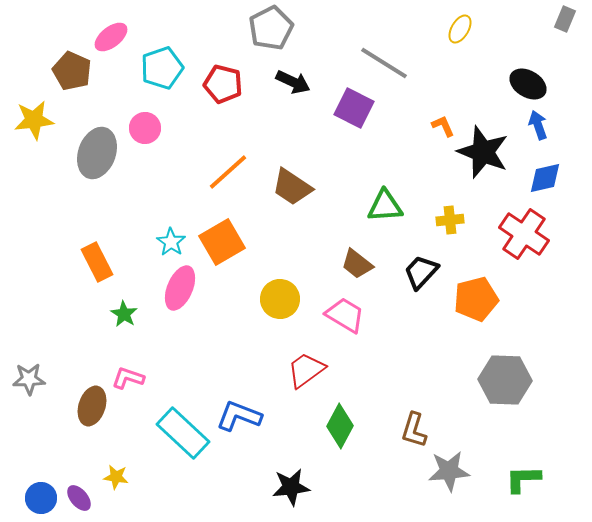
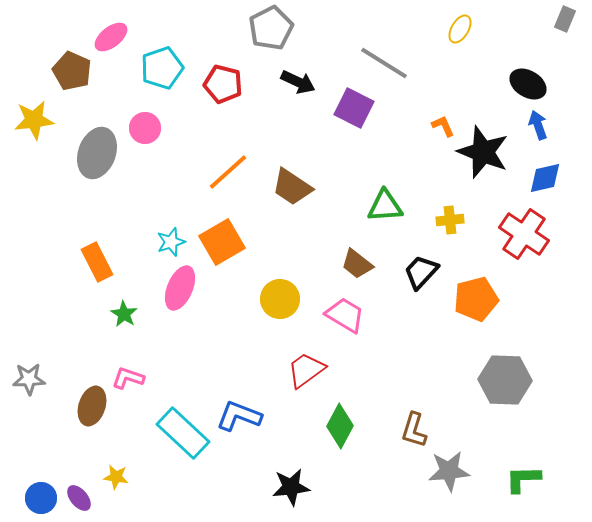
black arrow at (293, 82): moved 5 px right
cyan star at (171, 242): rotated 20 degrees clockwise
